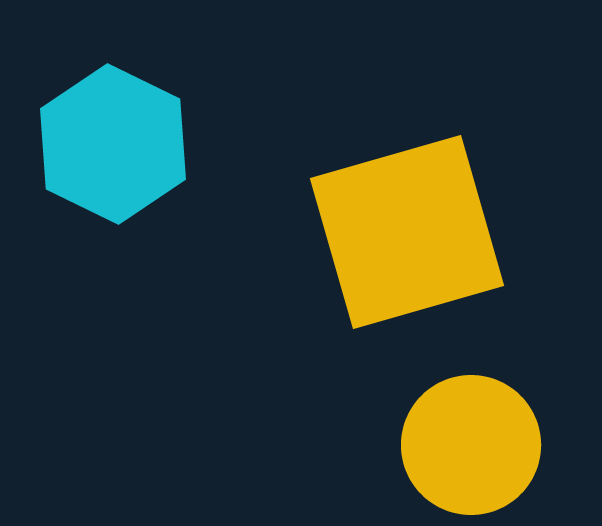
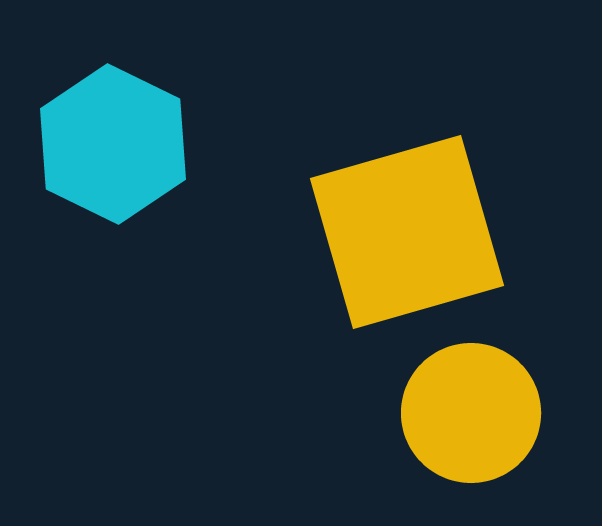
yellow circle: moved 32 px up
